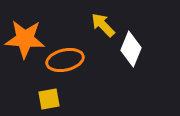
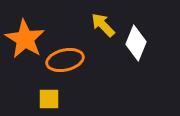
orange star: rotated 27 degrees clockwise
white diamond: moved 5 px right, 6 px up
yellow square: rotated 10 degrees clockwise
